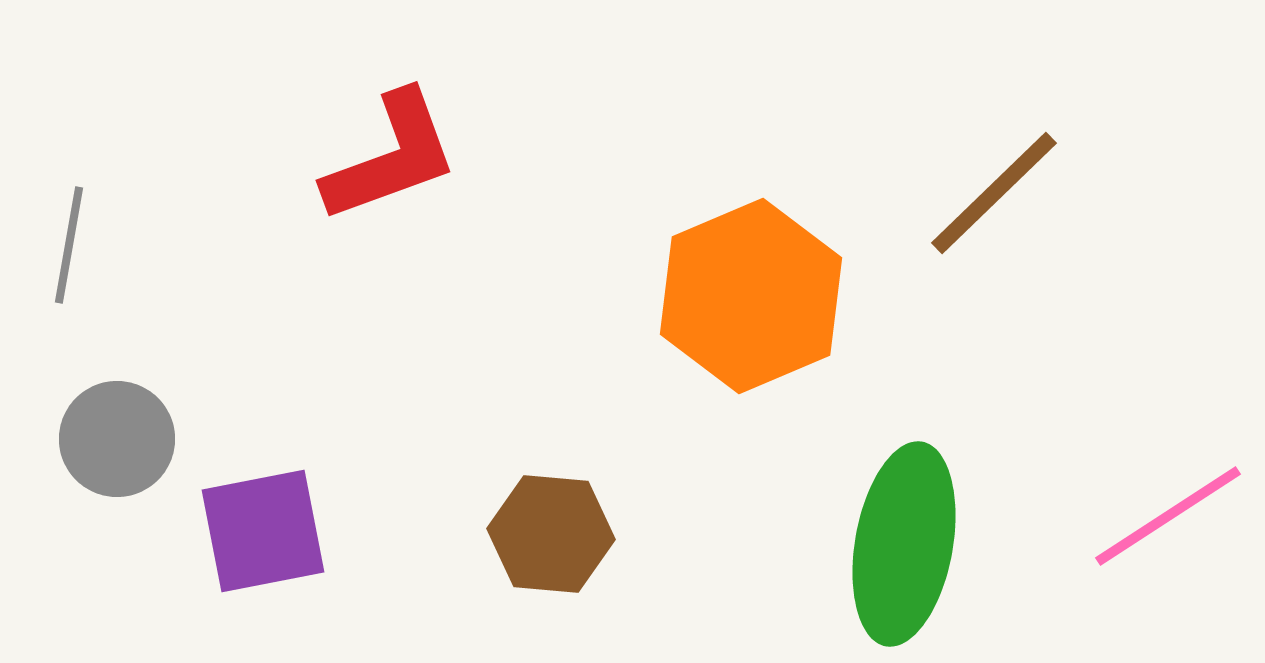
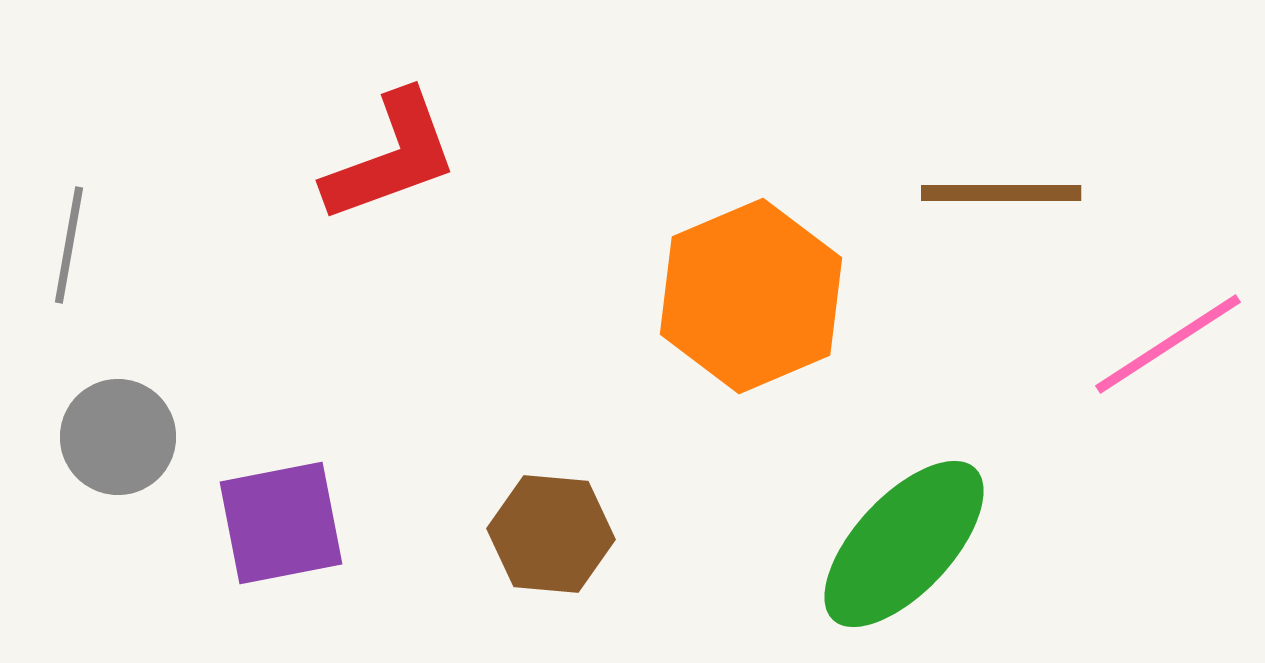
brown line: moved 7 px right; rotated 44 degrees clockwise
gray circle: moved 1 px right, 2 px up
pink line: moved 172 px up
purple square: moved 18 px right, 8 px up
green ellipse: rotated 33 degrees clockwise
